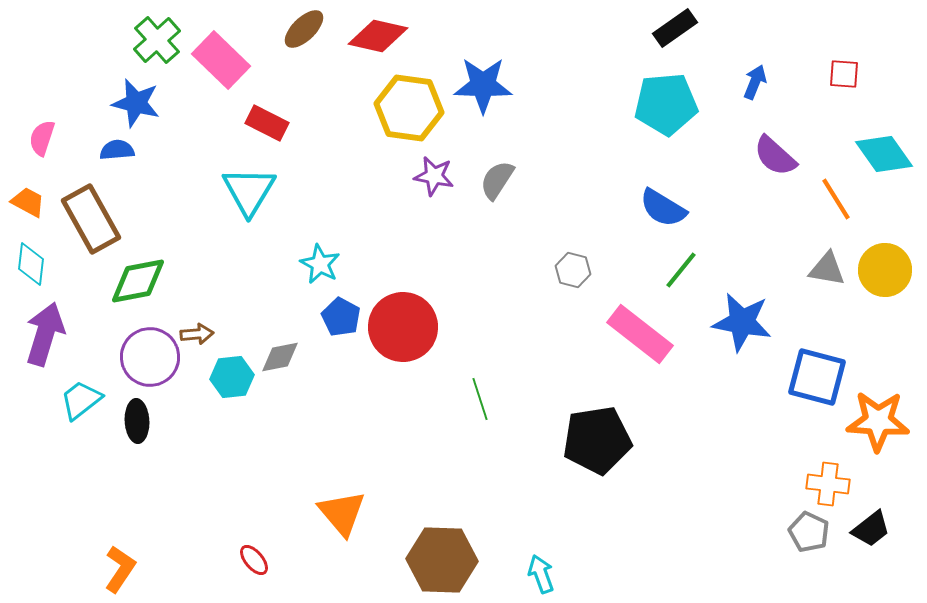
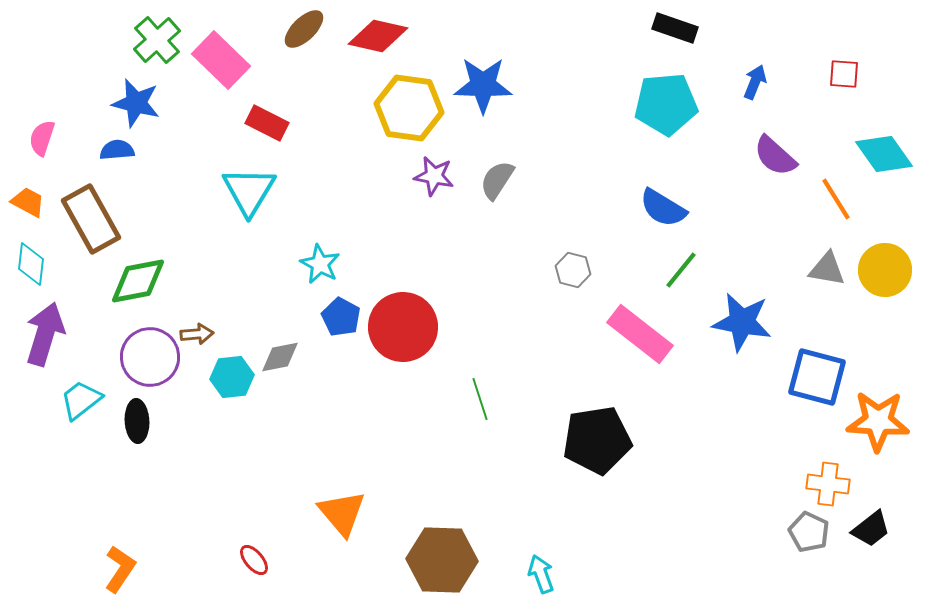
black rectangle at (675, 28): rotated 54 degrees clockwise
